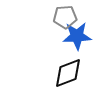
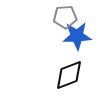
black diamond: moved 1 px right, 2 px down
